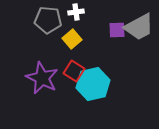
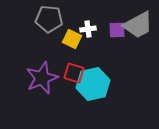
white cross: moved 12 px right, 17 px down
gray pentagon: moved 1 px right, 1 px up
gray trapezoid: moved 1 px left, 2 px up
yellow square: rotated 24 degrees counterclockwise
red square: moved 2 px down; rotated 15 degrees counterclockwise
purple star: rotated 24 degrees clockwise
